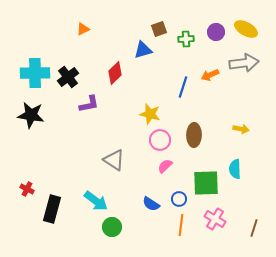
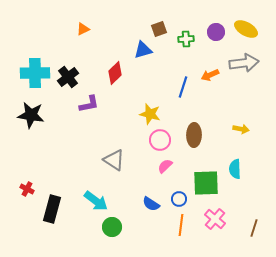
pink cross: rotated 10 degrees clockwise
